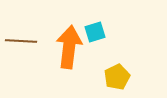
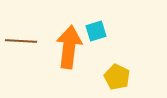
cyan square: moved 1 px right, 1 px up
yellow pentagon: rotated 20 degrees counterclockwise
